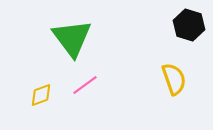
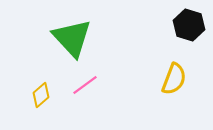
green triangle: rotated 6 degrees counterclockwise
yellow semicircle: rotated 40 degrees clockwise
yellow diamond: rotated 20 degrees counterclockwise
